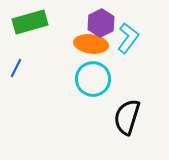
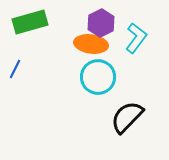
cyan L-shape: moved 8 px right
blue line: moved 1 px left, 1 px down
cyan circle: moved 5 px right, 2 px up
black semicircle: rotated 27 degrees clockwise
